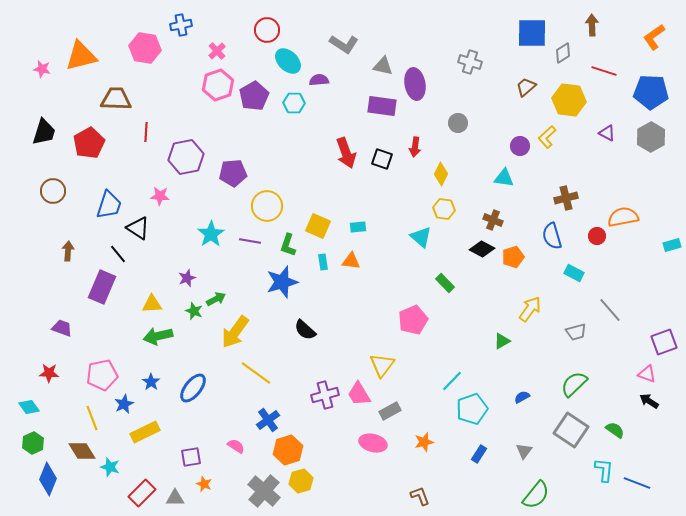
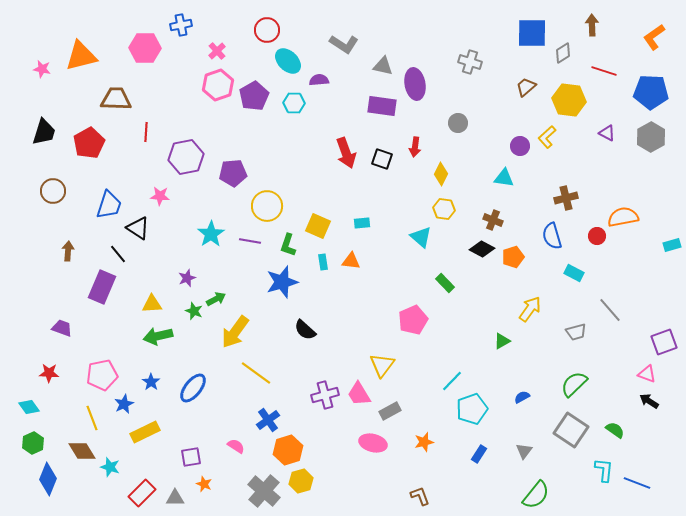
pink hexagon at (145, 48): rotated 8 degrees counterclockwise
cyan rectangle at (358, 227): moved 4 px right, 4 px up
